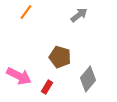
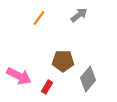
orange line: moved 13 px right, 6 px down
brown pentagon: moved 3 px right, 4 px down; rotated 15 degrees counterclockwise
